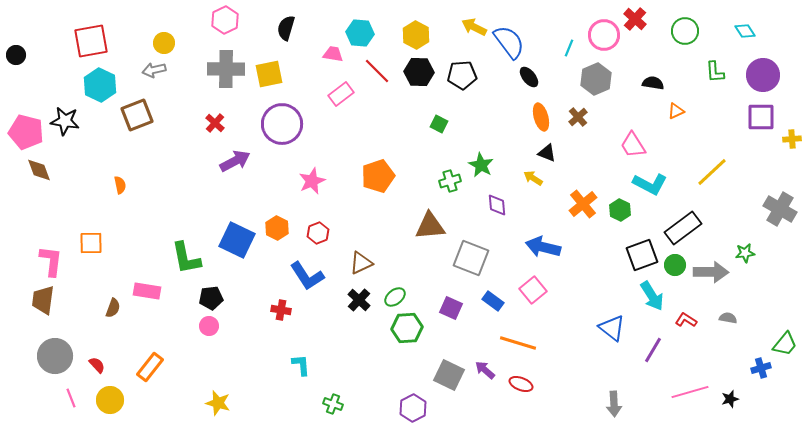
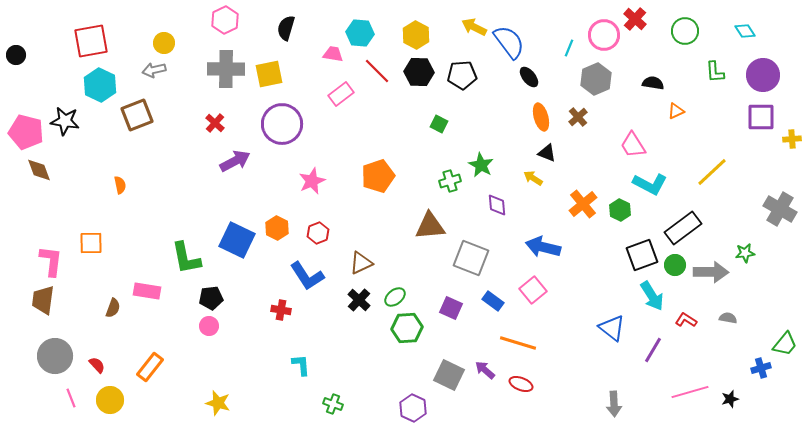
purple hexagon at (413, 408): rotated 8 degrees counterclockwise
